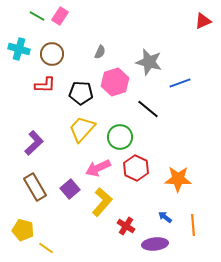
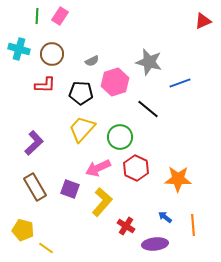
green line: rotated 63 degrees clockwise
gray semicircle: moved 8 px left, 9 px down; rotated 40 degrees clockwise
purple square: rotated 30 degrees counterclockwise
